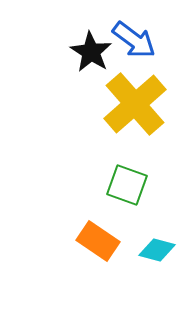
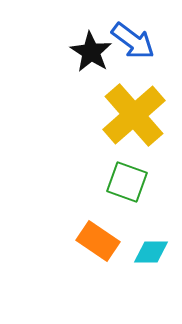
blue arrow: moved 1 px left, 1 px down
yellow cross: moved 1 px left, 11 px down
green square: moved 3 px up
cyan diamond: moved 6 px left, 2 px down; rotated 15 degrees counterclockwise
